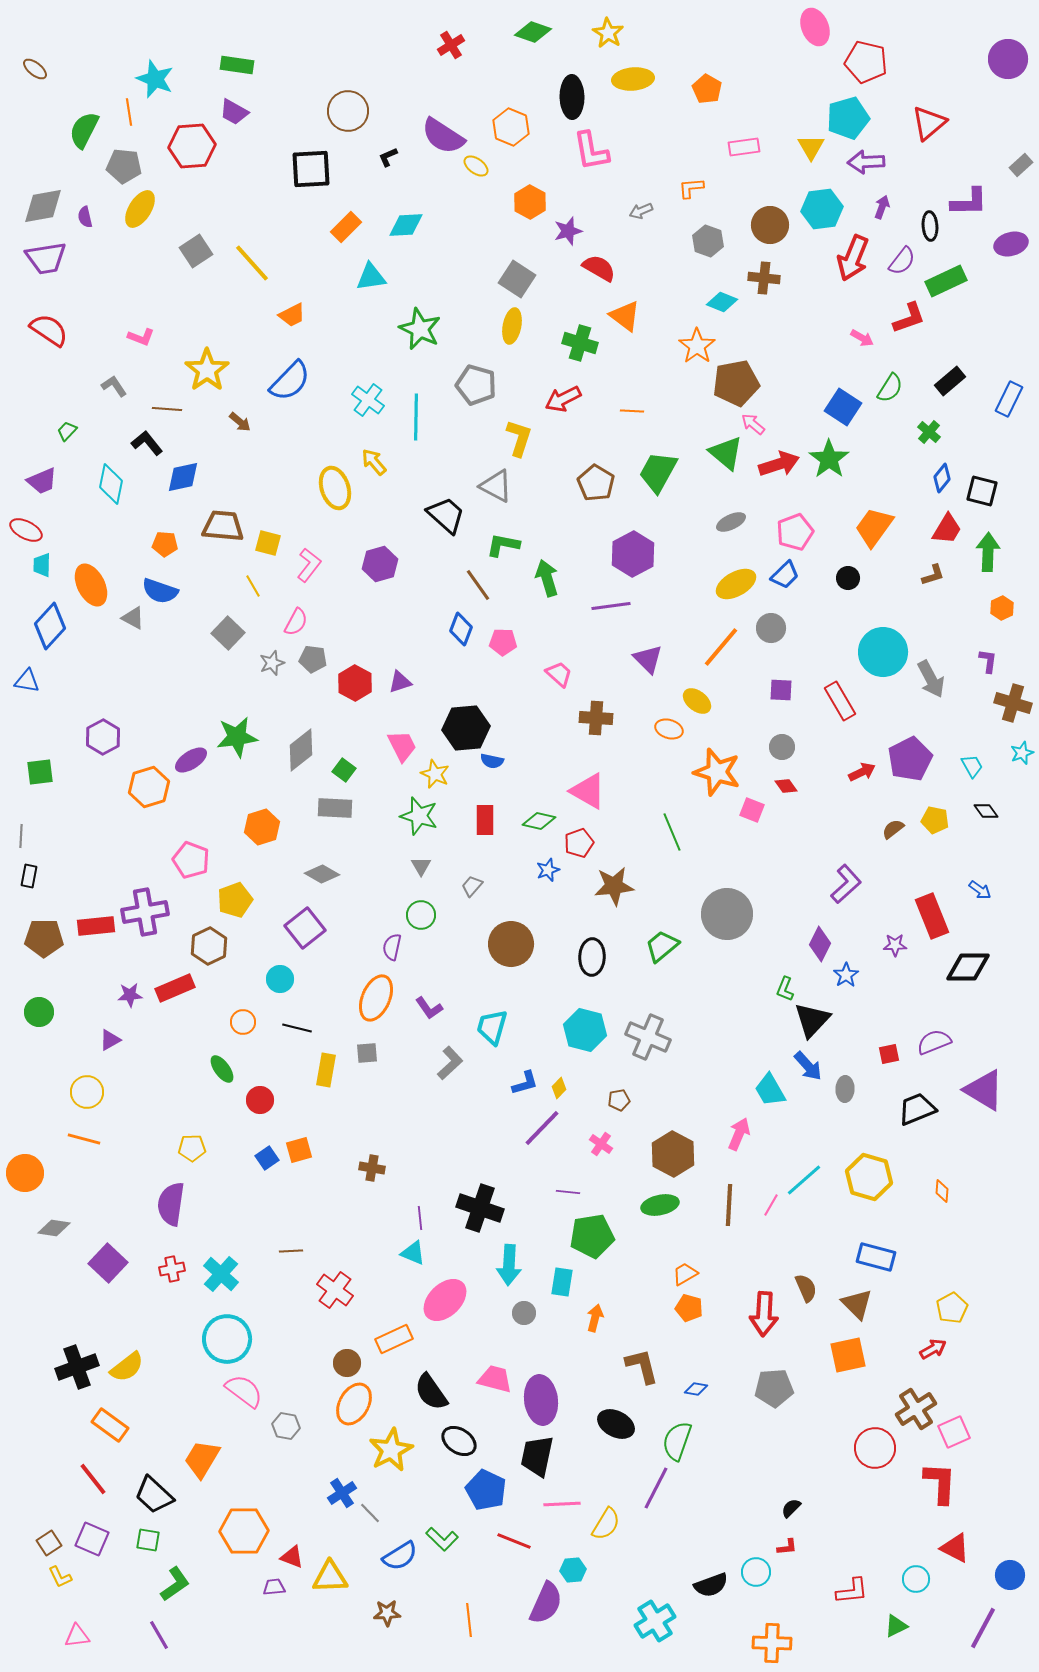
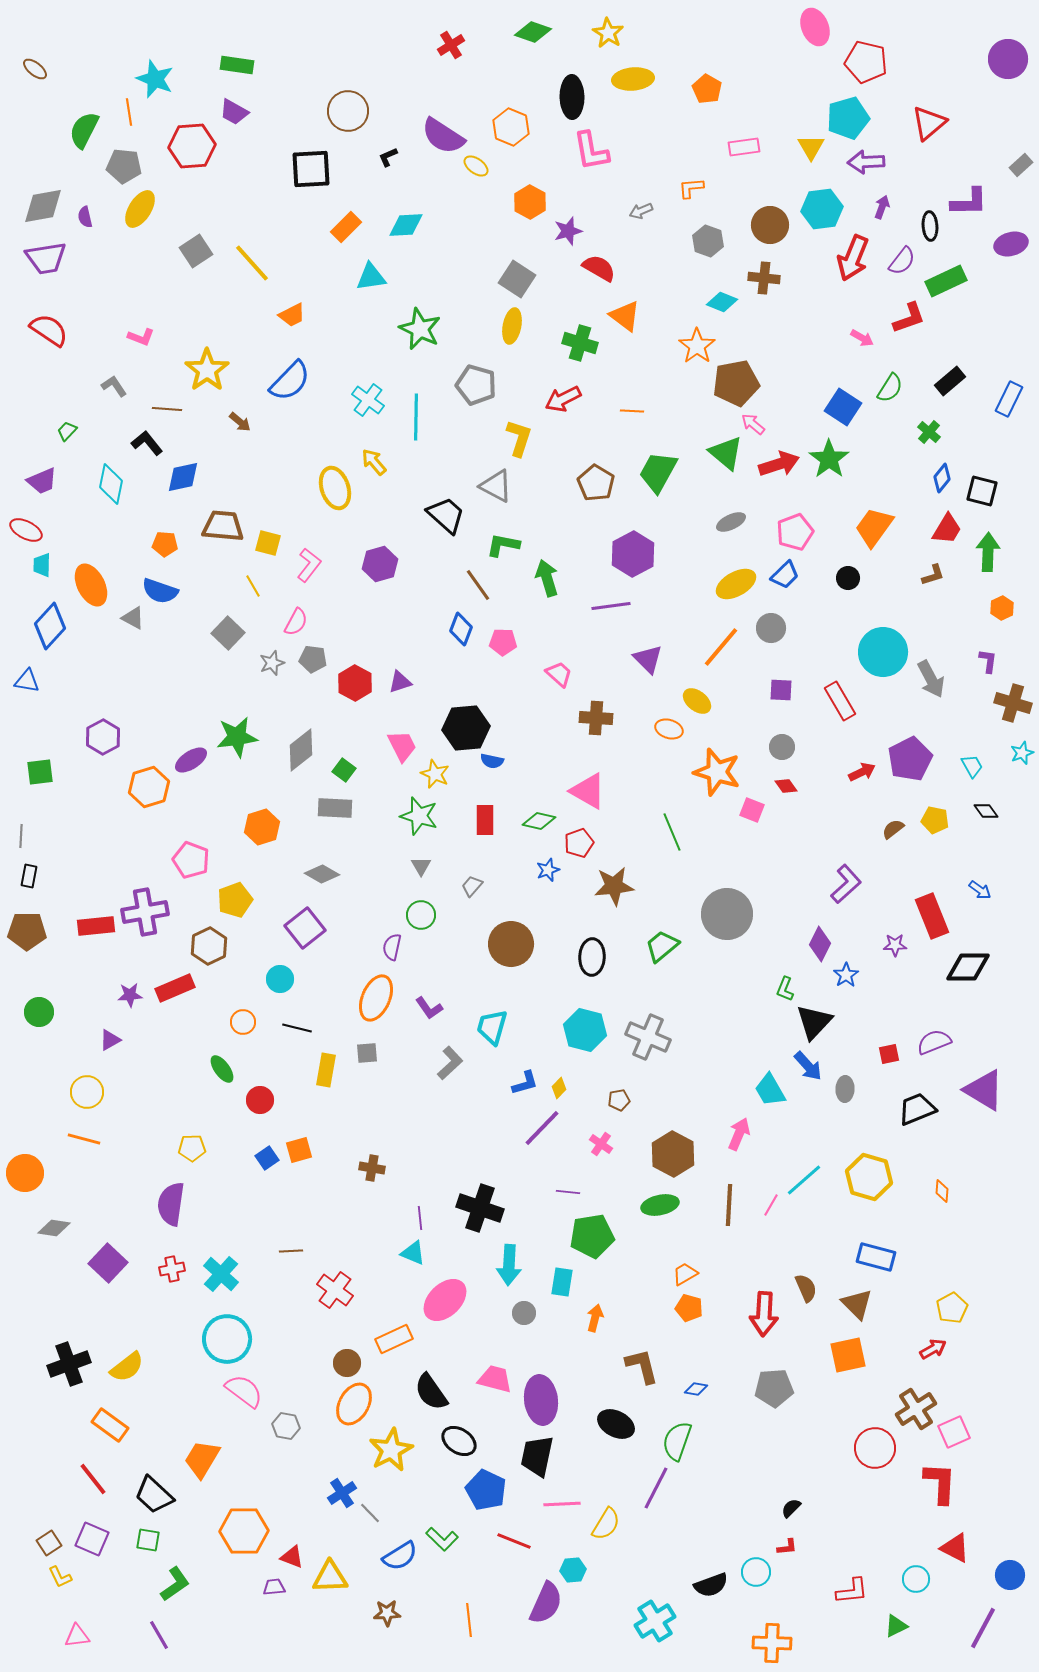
brown pentagon at (44, 938): moved 17 px left, 7 px up
black triangle at (812, 1020): moved 2 px right, 2 px down
black cross at (77, 1367): moved 8 px left, 3 px up
